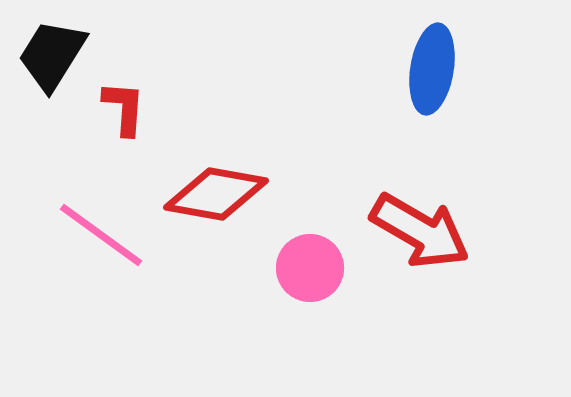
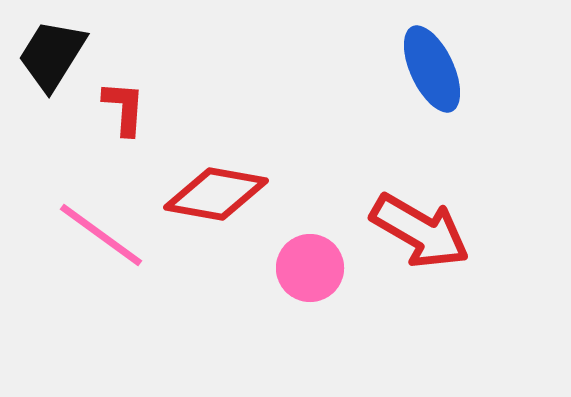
blue ellipse: rotated 34 degrees counterclockwise
